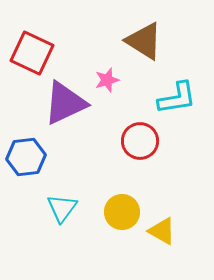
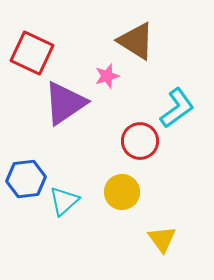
brown triangle: moved 8 px left
pink star: moved 4 px up
cyan L-shape: moved 10 px down; rotated 27 degrees counterclockwise
purple triangle: rotated 9 degrees counterclockwise
blue hexagon: moved 22 px down
cyan triangle: moved 2 px right, 7 px up; rotated 12 degrees clockwise
yellow circle: moved 20 px up
yellow triangle: moved 8 px down; rotated 24 degrees clockwise
